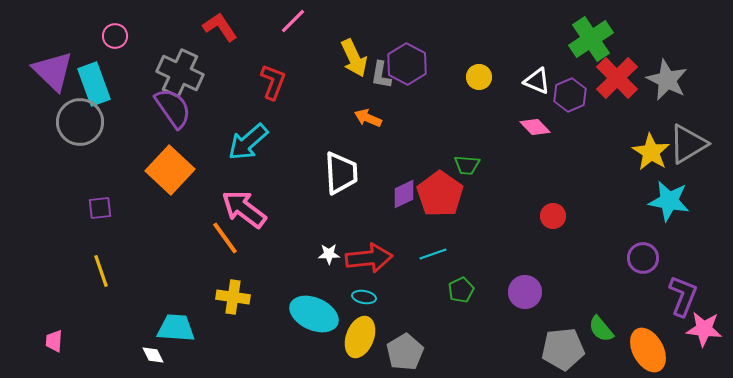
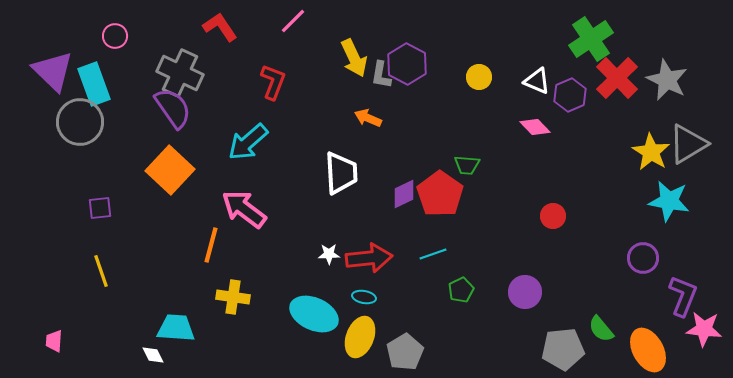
orange line at (225, 238): moved 14 px left, 7 px down; rotated 51 degrees clockwise
